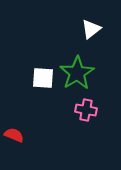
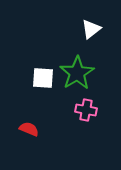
red semicircle: moved 15 px right, 6 px up
